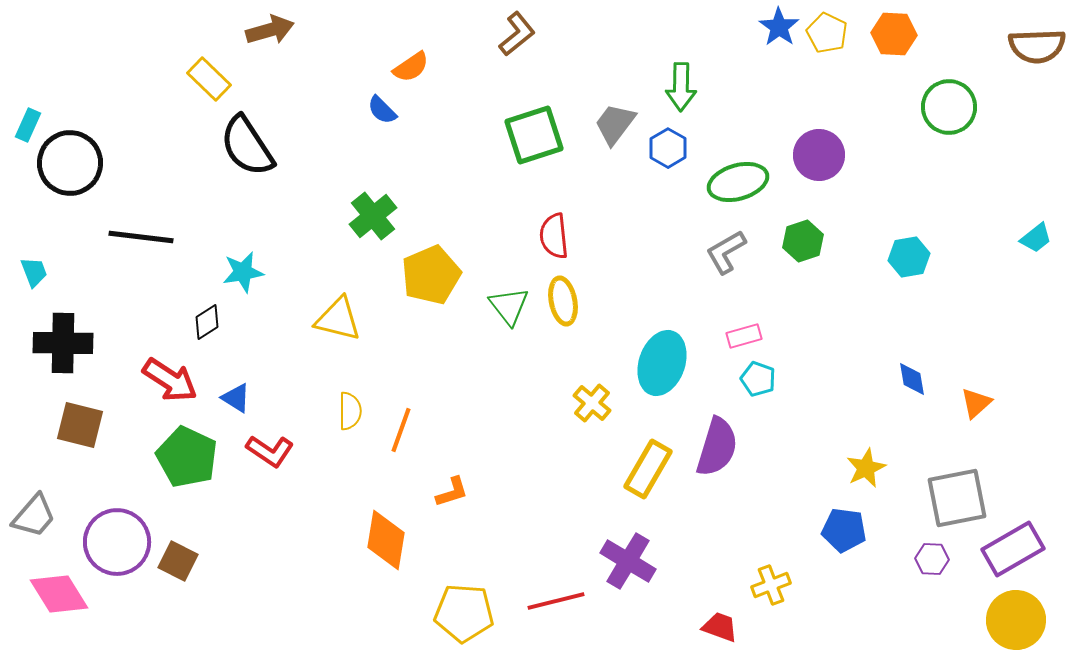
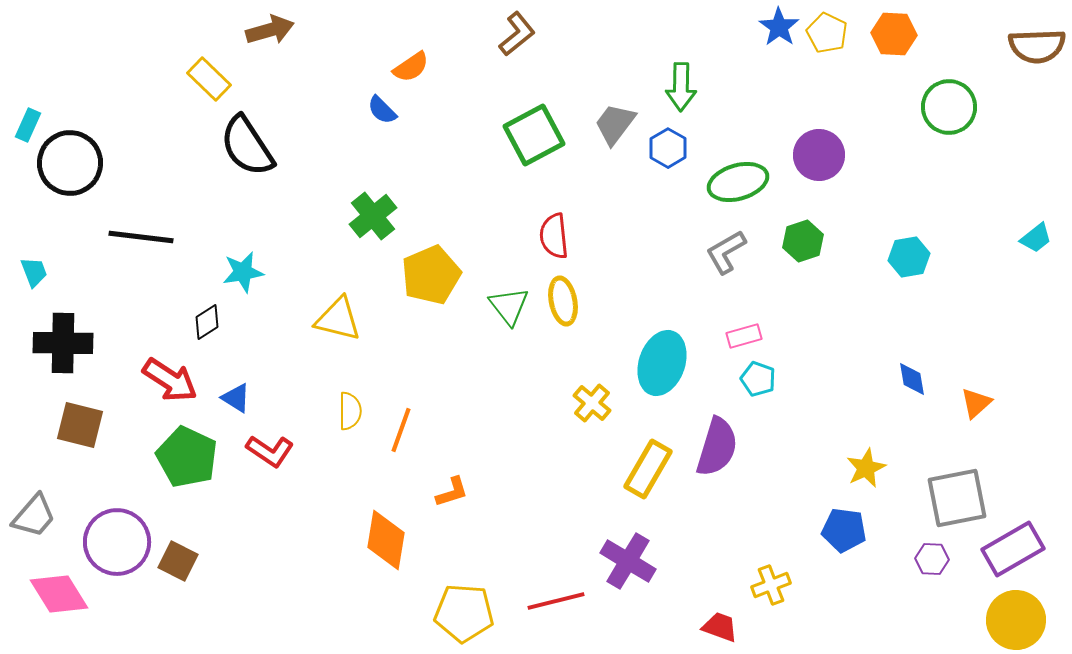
green square at (534, 135): rotated 10 degrees counterclockwise
